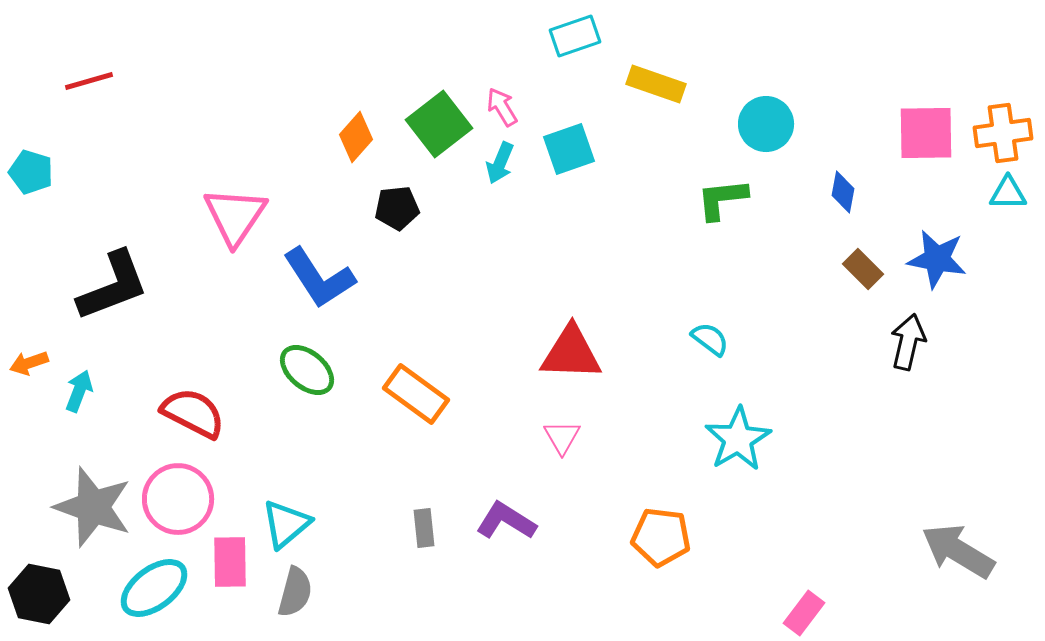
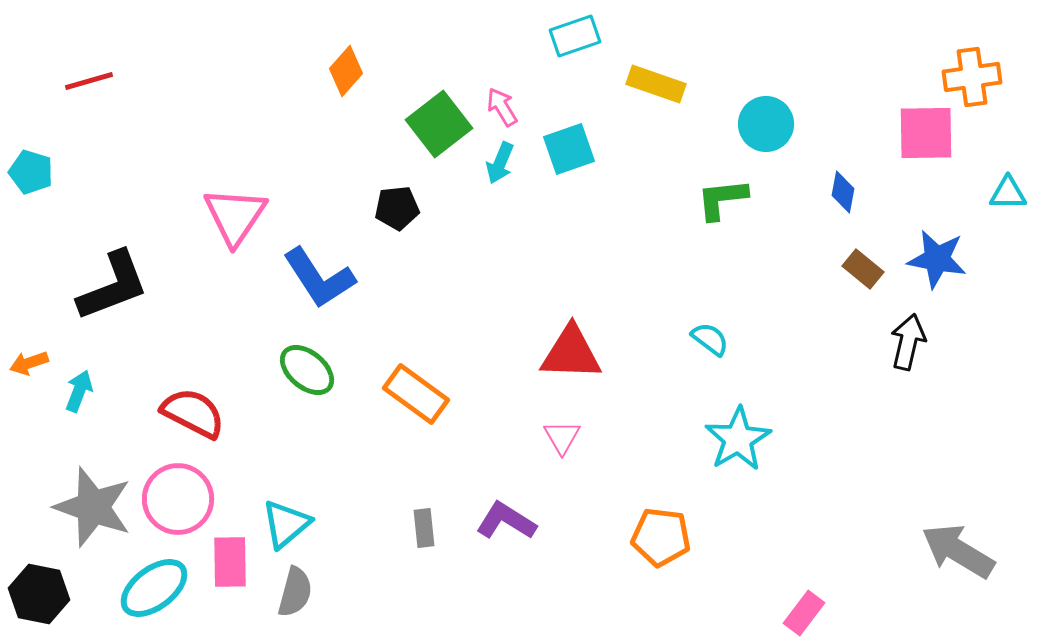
orange cross at (1003, 133): moved 31 px left, 56 px up
orange diamond at (356, 137): moved 10 px left, 66 px up
brown rectangle at (863, 269): rotated 6 degrees counterclockwise
